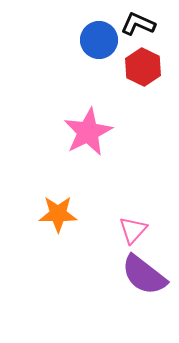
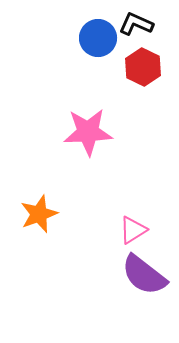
black L-shape: moved 2 px left
blue circle: moved 1 px left, 2 px up
pink star: rotated 24 degrees clockwise
orange star: moved 19 px left; rotated 21 degrees counterclockwise
pink triangle: rotated 16 degrees clockwise
